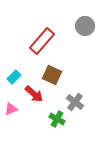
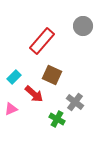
gray circle: moved 2 px left
